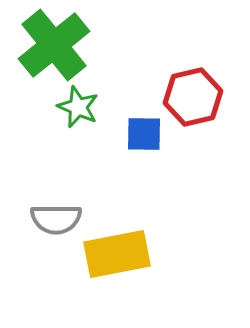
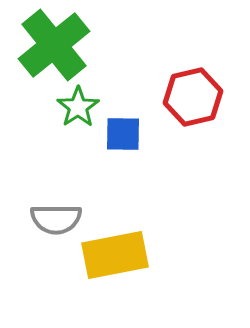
green star: rotated 15 degrees clockwise
blue square: moved 21 px left
yellow rectangle: moved 2 px left, 1 px down
